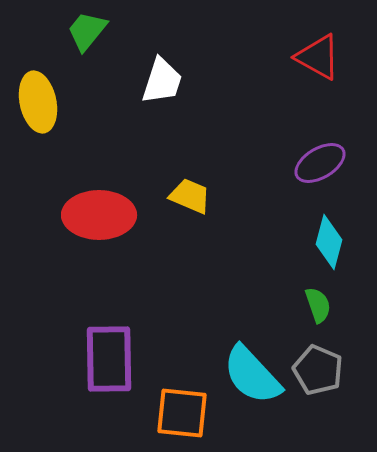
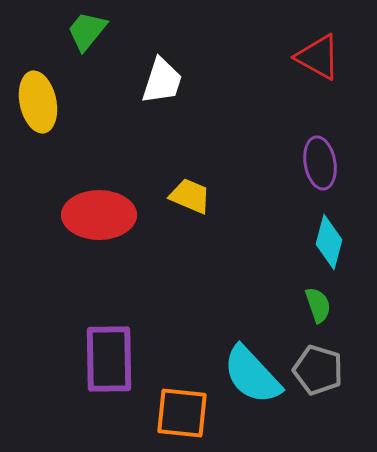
purple ellipse: rotated 69 degrees counterclockwise
gray pentagon: rotated 6 degrees counterclockwise
